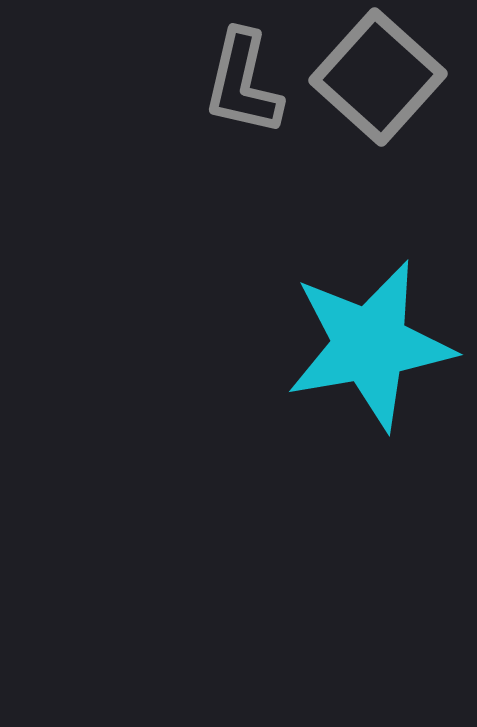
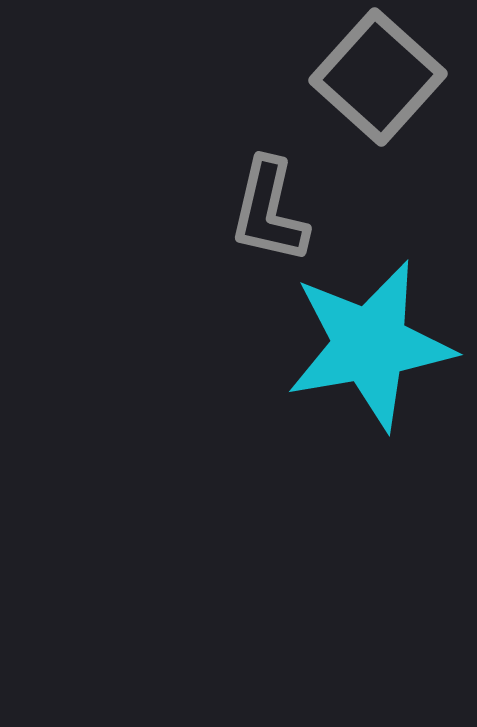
gray L-shape: moved 26 px right, 128 px down
